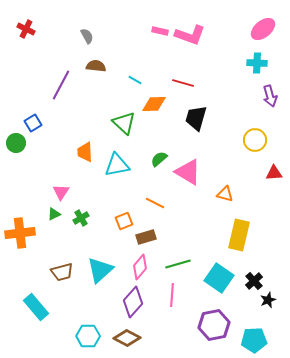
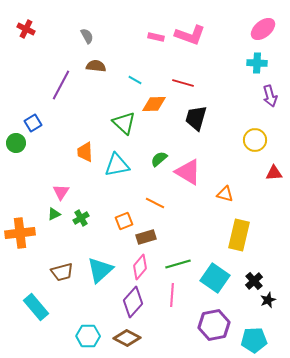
pink rectangle at (160, 31): moved 4 px left, 6 px down
cyan square at (219, 278): moved 4 px left
